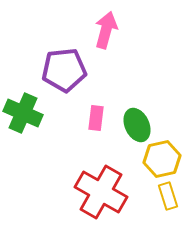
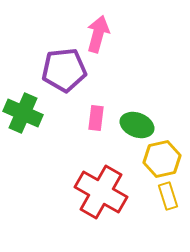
pink arrow: moved 8 px left, 4 px down
green ellipse: rotated 44 degrees counterclockwise
